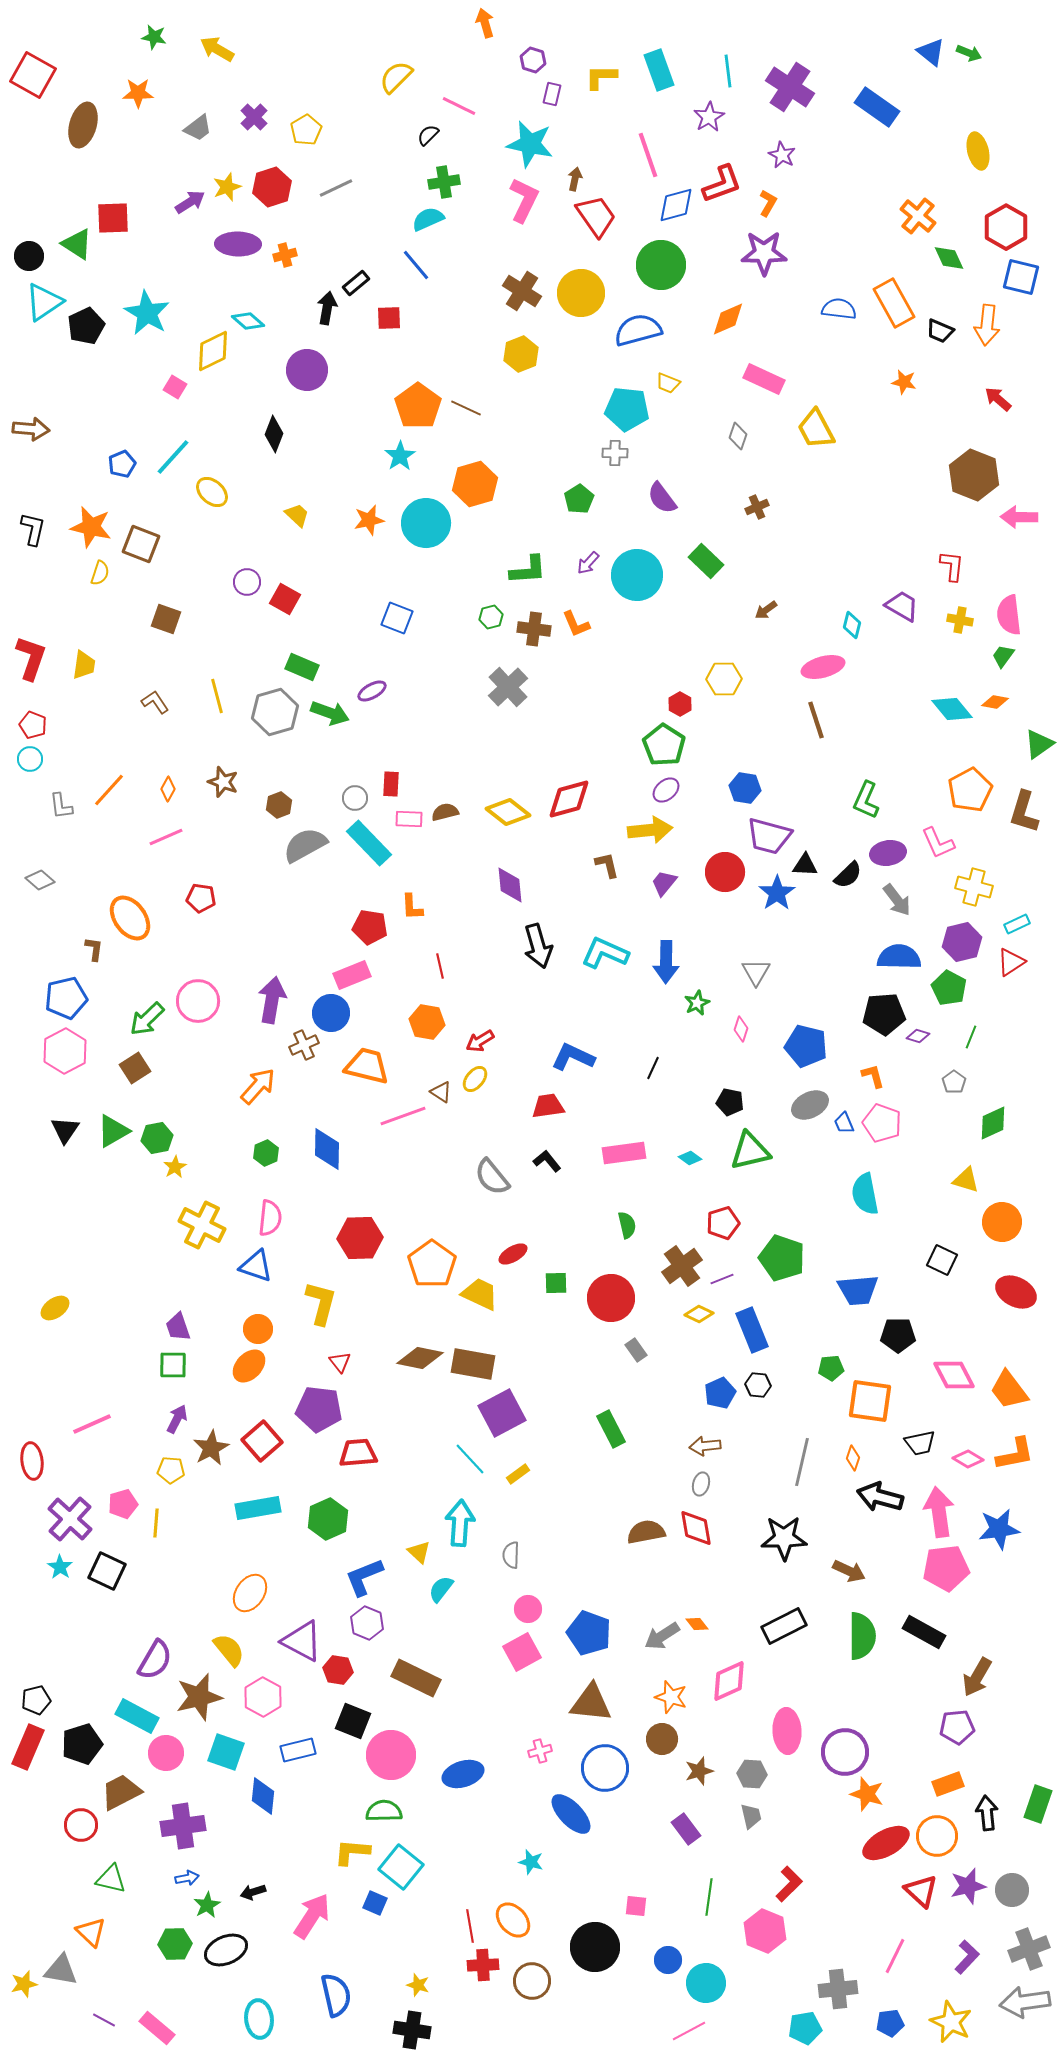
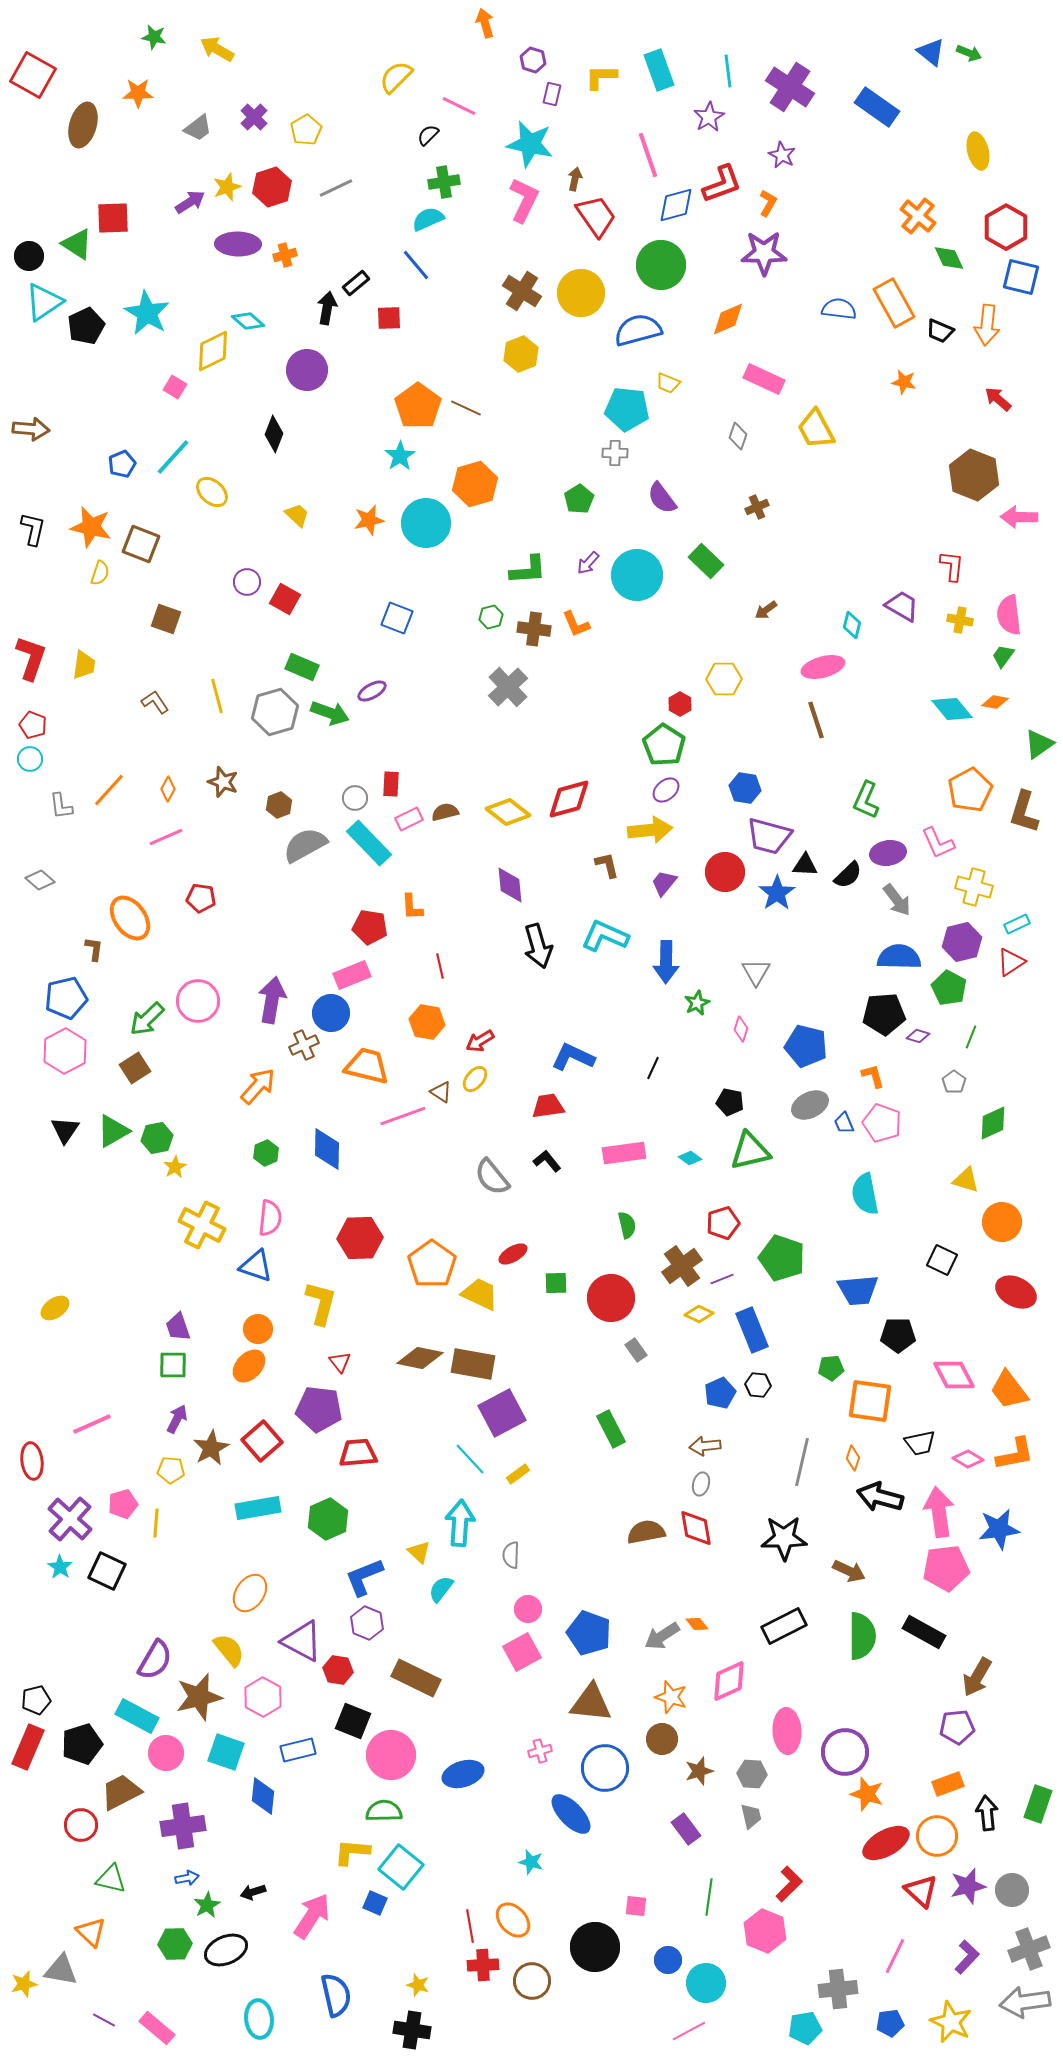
pink rectangle at (409, 819): rotated 28 degrees counterclockwise
cyan L-shape at (605, 953): moved 17 px up
